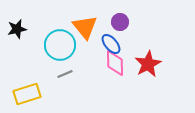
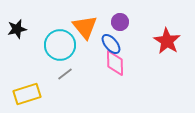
red star: moved 19 px right, 23 px up; rotated 12 degrees counterclockwise
gray line: rotated 14 degrees counterclockwise
